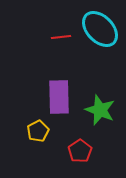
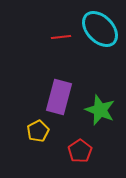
purple rectangle: rotated 16 degrees clockwise
